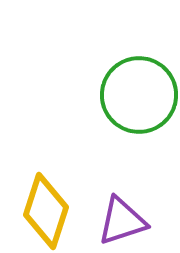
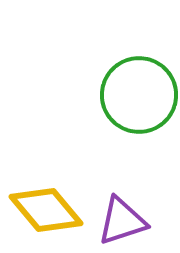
yellow diamond: moved 1 px up; rotated 58 degrees counterclockwise
